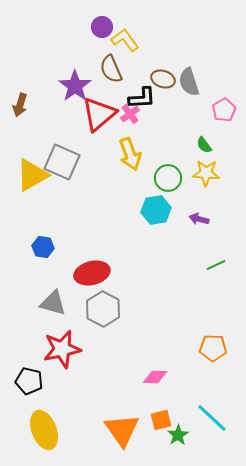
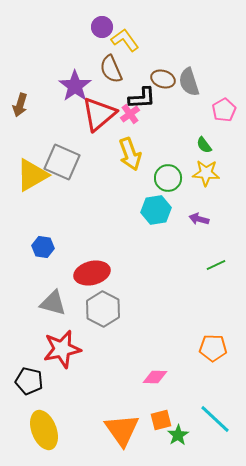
cyan line: moved 3 px right, 1 px down
